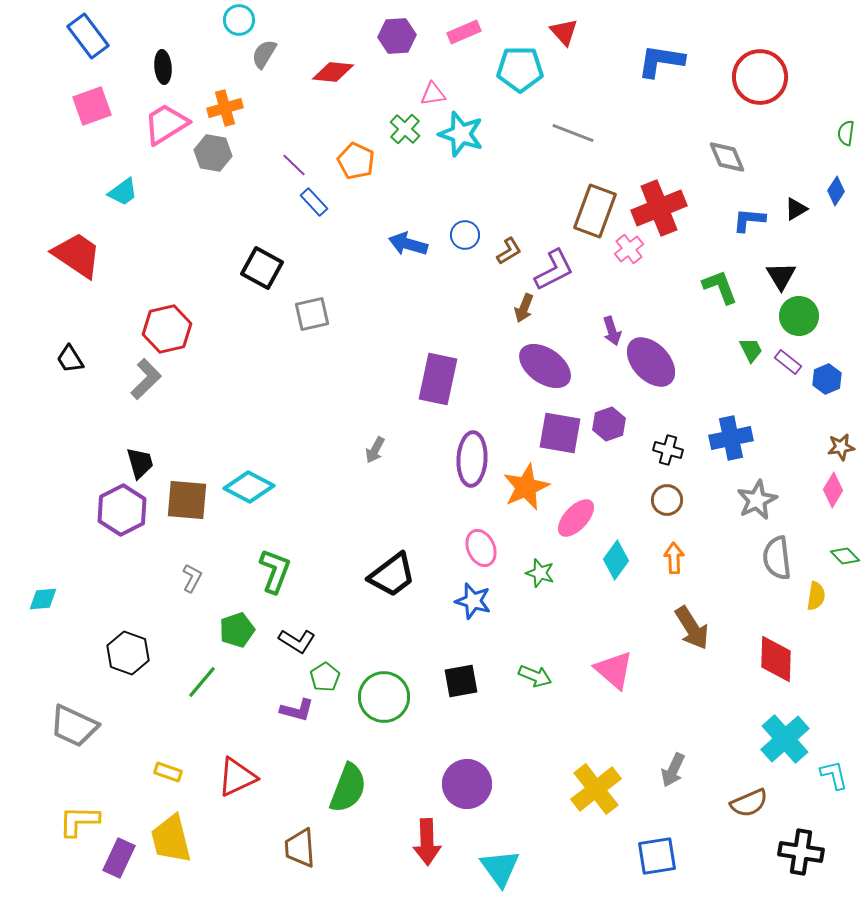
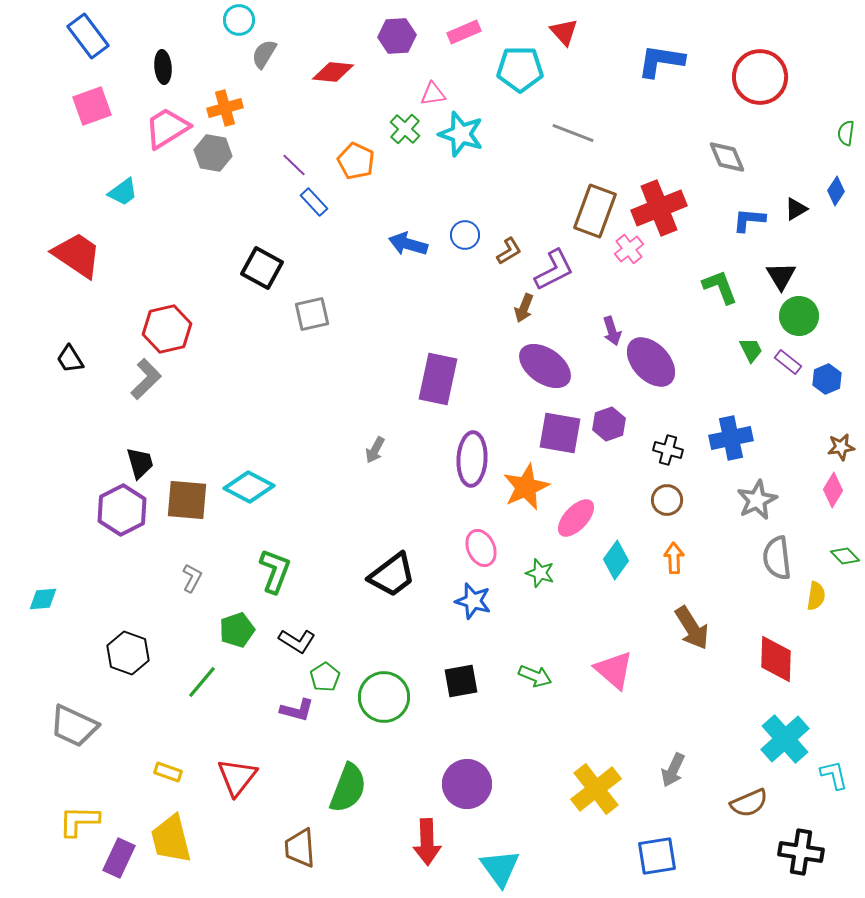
pink trapezoid at (166, 124): moved 1 px right, 4 px down
red triangle at (237, 777): rotated 27 degrees counterclockwise
